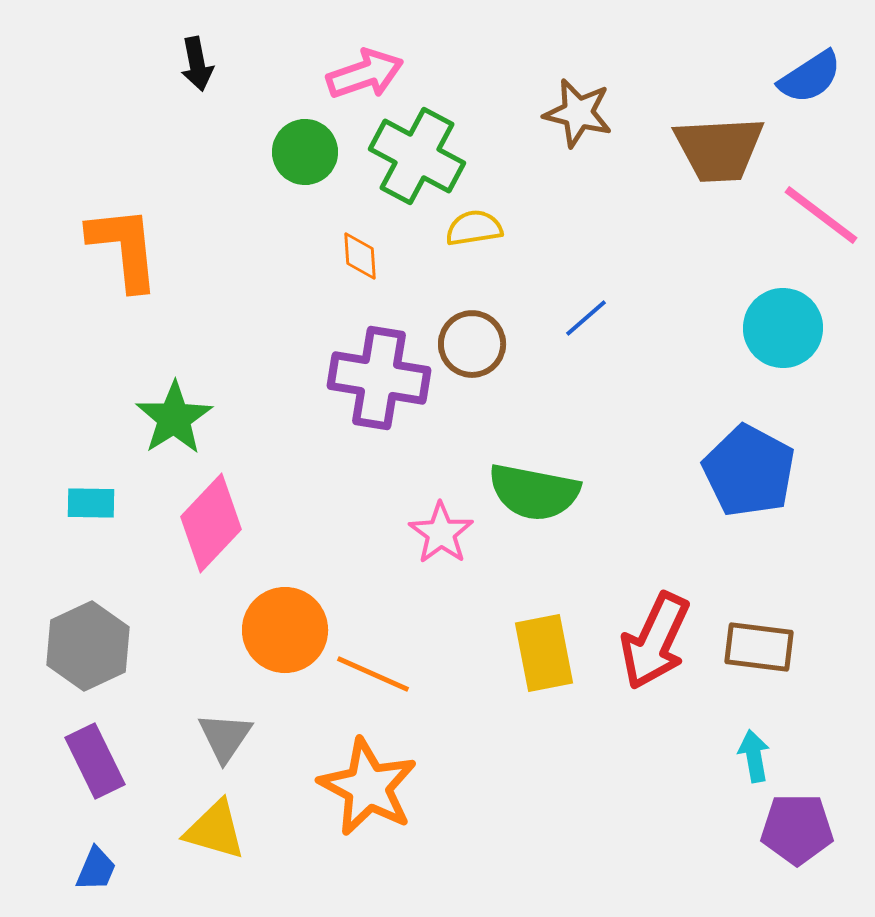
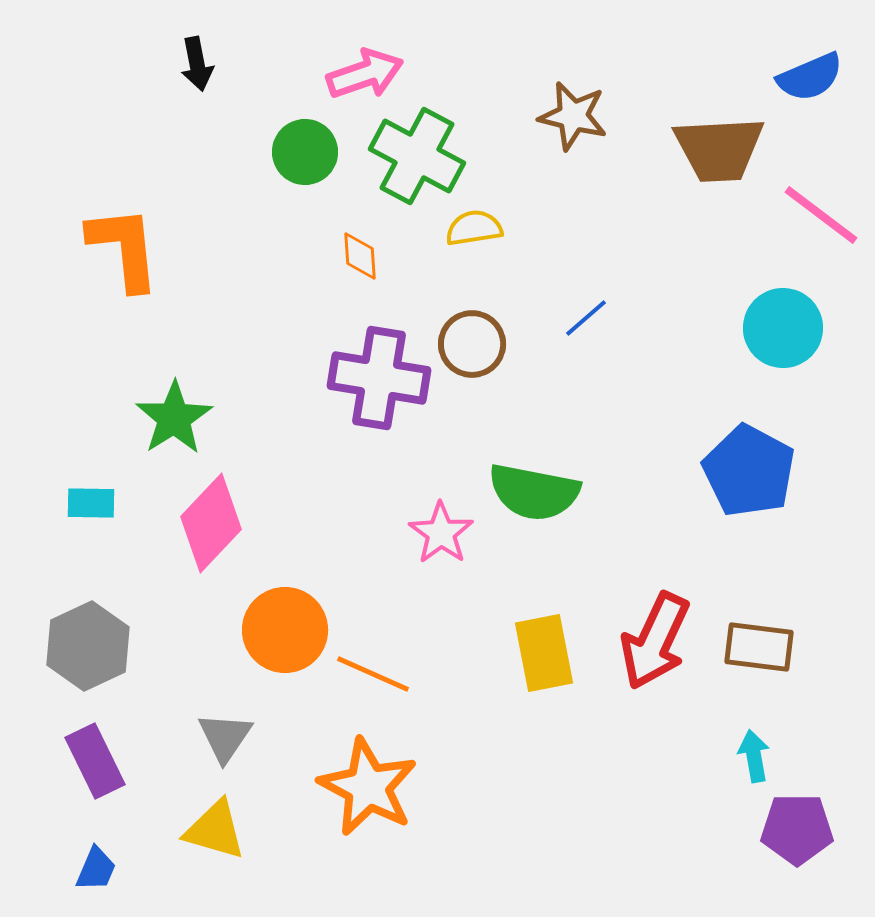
blue semicircle: rotated 10 degrees clockwise
brown star: moved 5 px left, 3 px down
